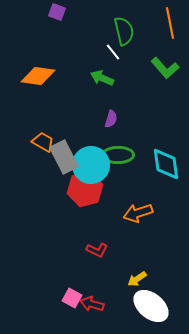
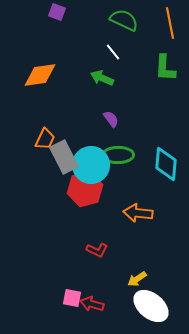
green semicircle: moved 11 px up; rotated 52 degrees counterclockwise
green L-shape: rotated 44 degrees clockwise
orange diamond: moved 2 px right, 1 px up; rotated 16 degrees counterclockwise
purple semicircle: rotated 54 degrees counterclockwise
orange trapezoid: moved 2 px right, 3 px up; rotated 85 degrees clockwise
cyan diamond: rotated 12 degrees clockwise
orange arrow: rotated 24 degrees clockwise
pink square: rotated 18 degrees counterclockwise
